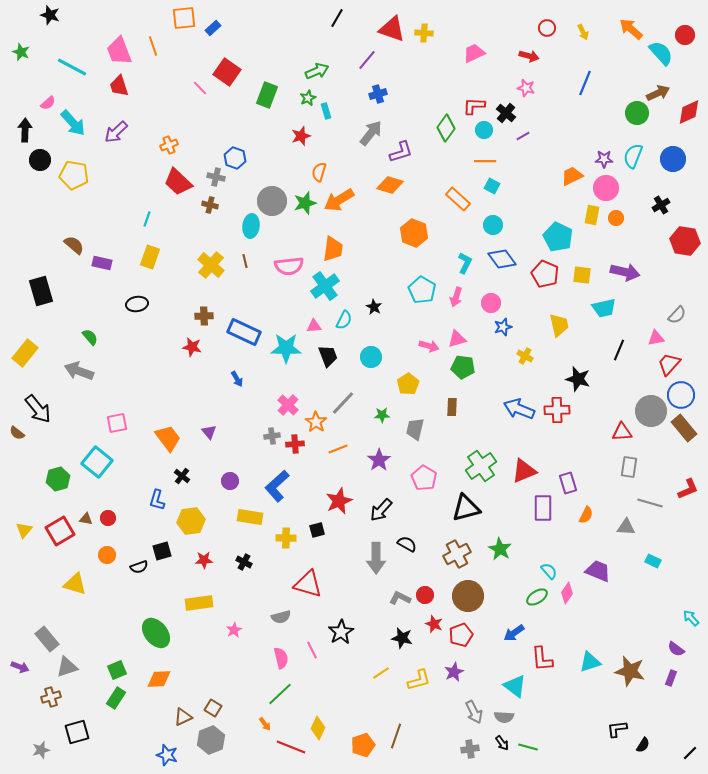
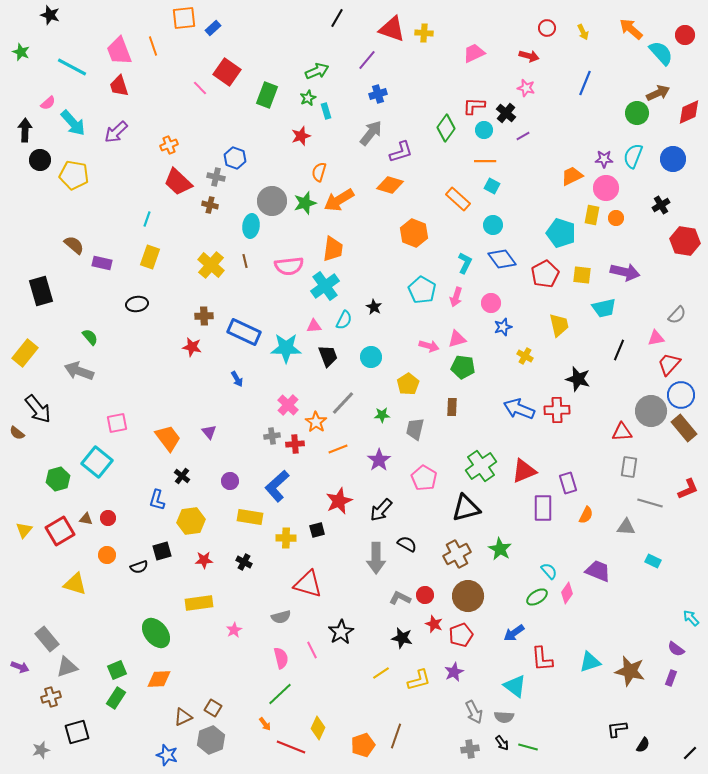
cyan pentagon at (558, 237): moved 3 px right, 4 px up; rotated 8 degrees counterclockwise
red pentagon at (545, 274): rotated 20 degrees clockwise
